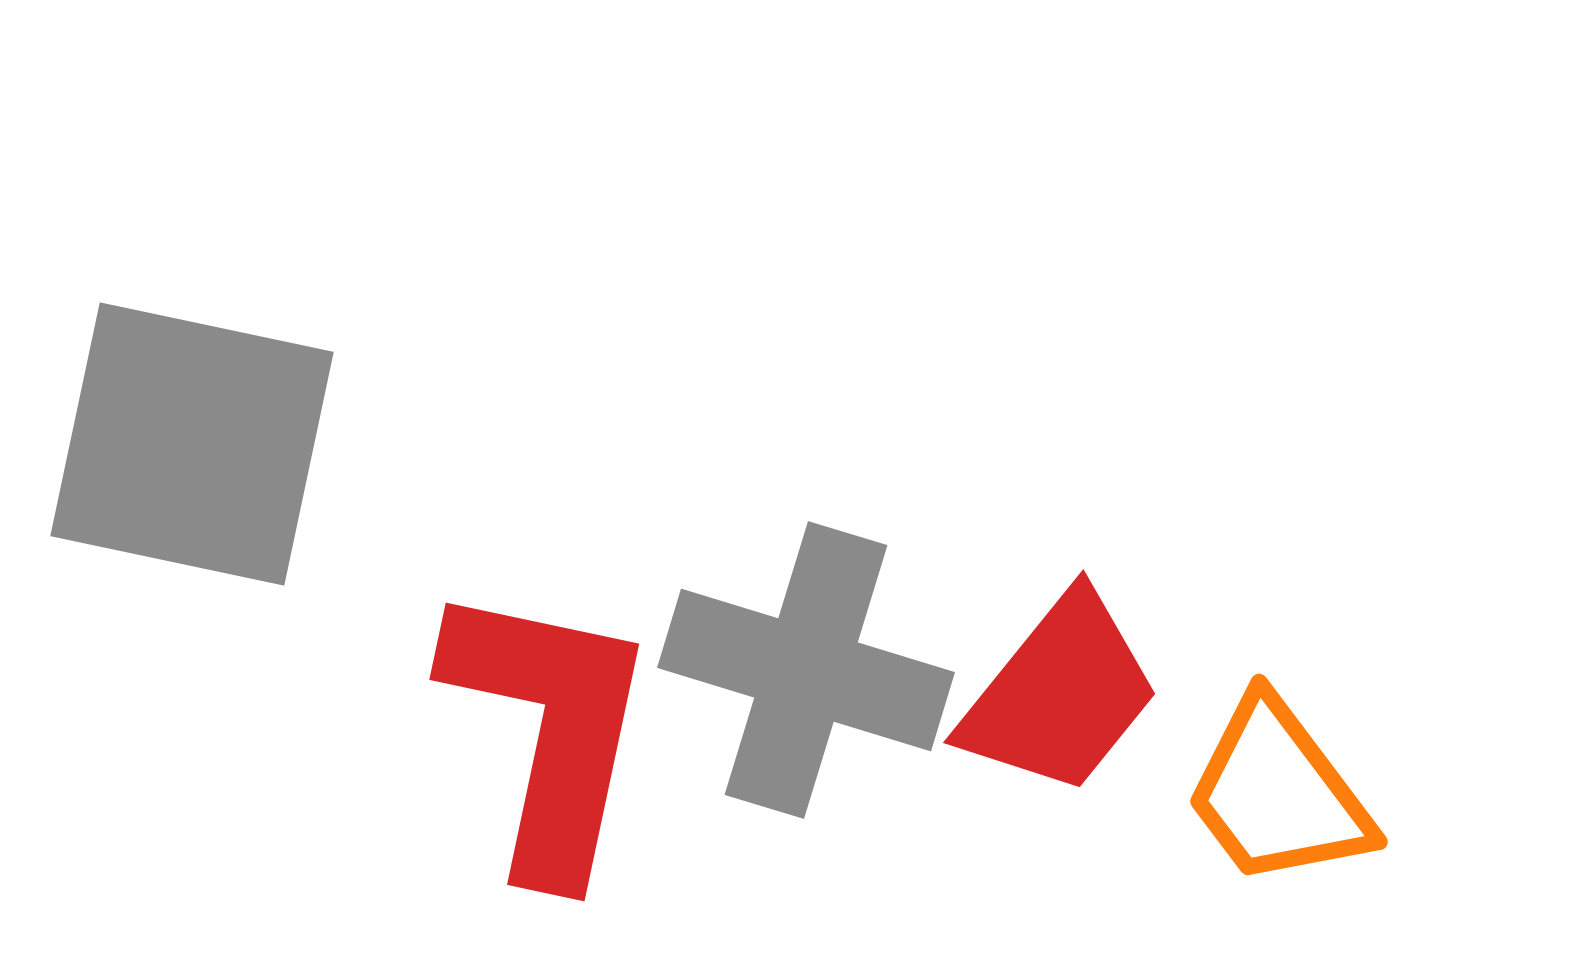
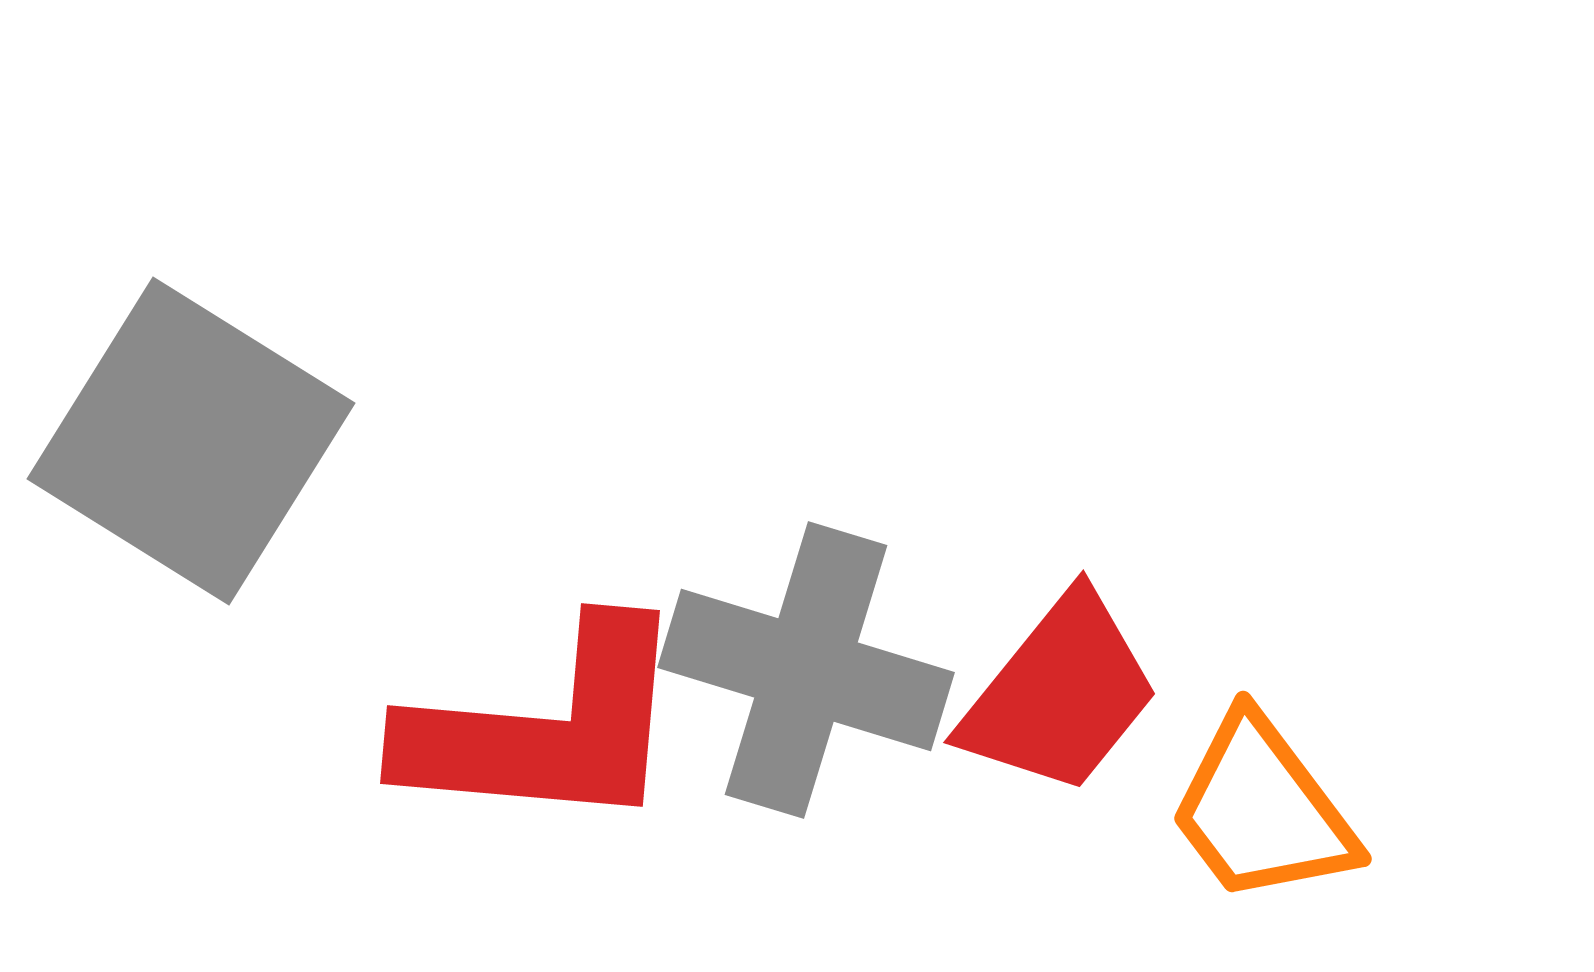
gray square: moved 1 px left, 3 px up; rotated 20 degrees clockwise
red L-shape: moved 3 px left, 2 px up; rotated 83 degrees clockwise
orange trapezoid: moved 16 px left, 17 px down
